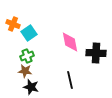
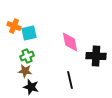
orange cross: moved 1 px right, 2 px down
cyan square: rotated 21 degrees clockwise
black cross: moved 3 px down
